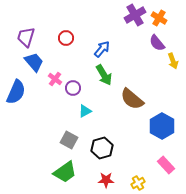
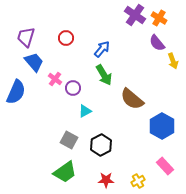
purple cross: rotated 25 degrees counterclockwise
black hexagon: moved 1 px left, 3 px up; rotated 10 degrees counterclockwise
pink rectangle: moved 1 px left, 1 px down
yellow cross: moved 2 px up
